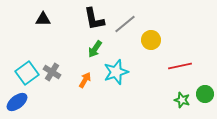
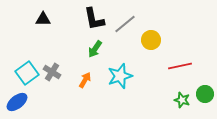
cyan star: moved 4 px right, 4 px down
